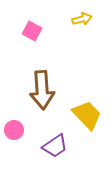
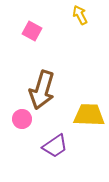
yellow arrow: moved 2 px left, 4 px up; rotated 102 degrees counterclockwise
brown arrow: rotated 21 degrees clockwise
yellow trapezoid: moved 2 px right; rotated 44 degrees counterclockwise
pink circle: moved 8 px right, 11 px up
